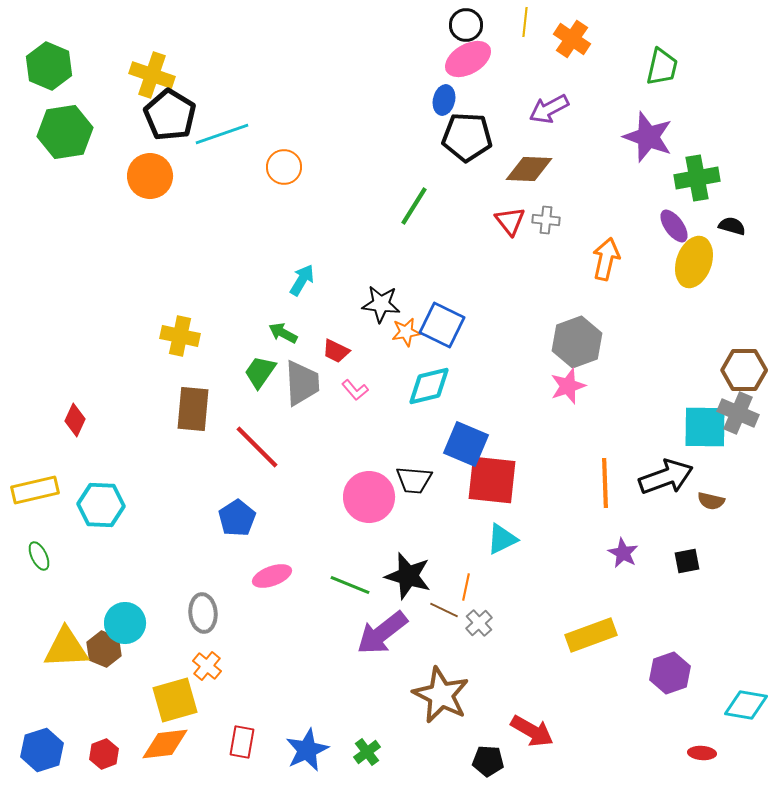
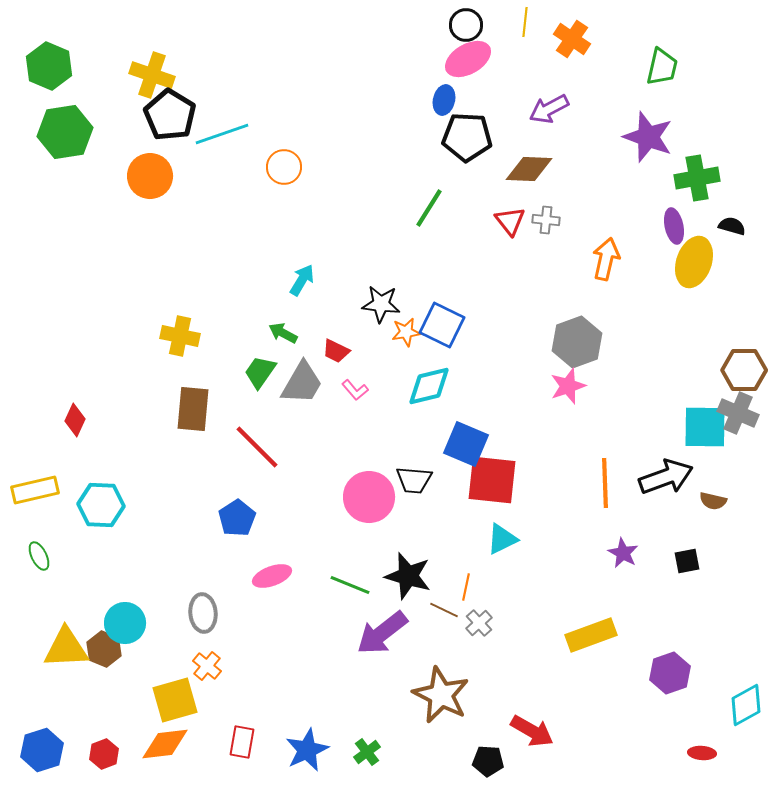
green line at (414, 206): moved 15 px right, 2 px down
purple ellipse at (674, 226): rotated 24 degrees clockwise
gray trapezoid at (302, 383): rotated 33 degrees clockwise
brown semicircle at (711, 501): moved 2 px right
cyan diamond at (746, 705): rotated 39 degrees counterclockwise
